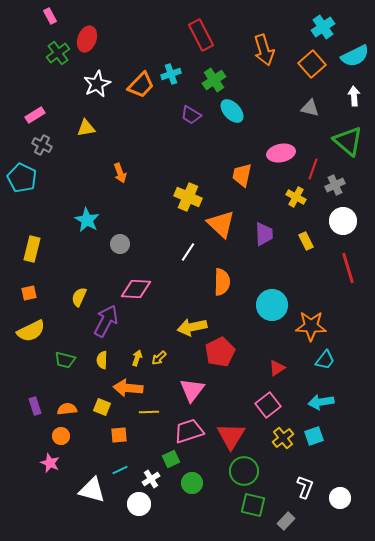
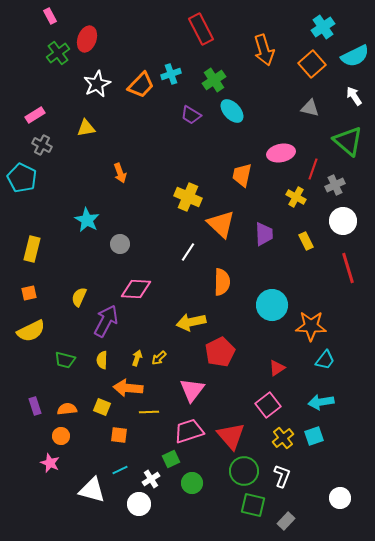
red rectangle at (201, 35): moved 6 px up
white arrow at (354, 96): rotated 30 degrees counterclockwise
yellow arrow at (192, 327): moved 1 px left, 5 px up
orange square at (119, 435): rotated 12 degrees clockwise
red triangle at (231, 436): rotated 12 degrees counterclockwise
white L-shape at (305, 487): moved 23 px left, 11 px up
